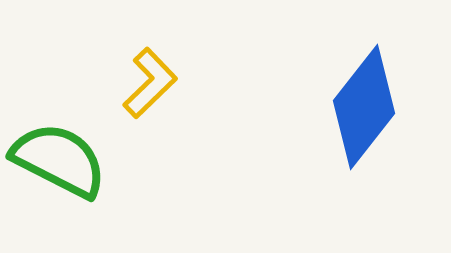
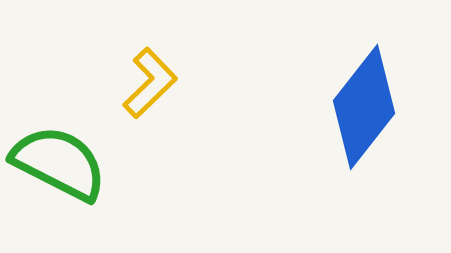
green semicircle: moved 3 px down
